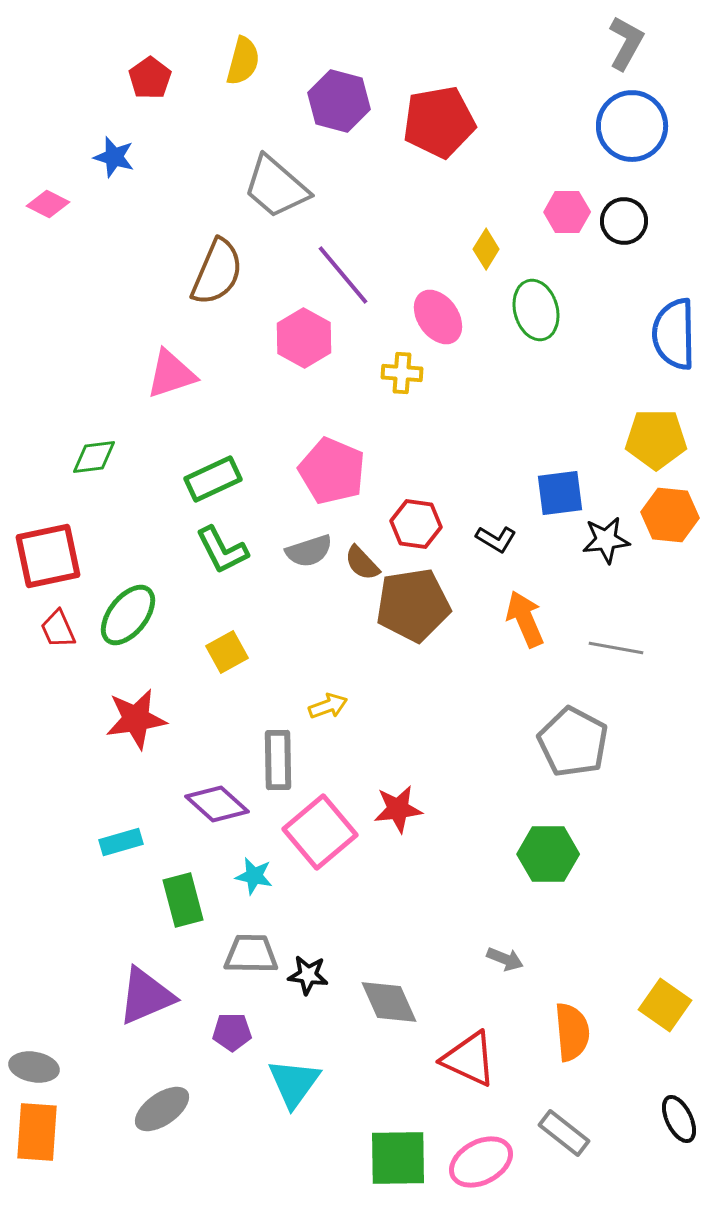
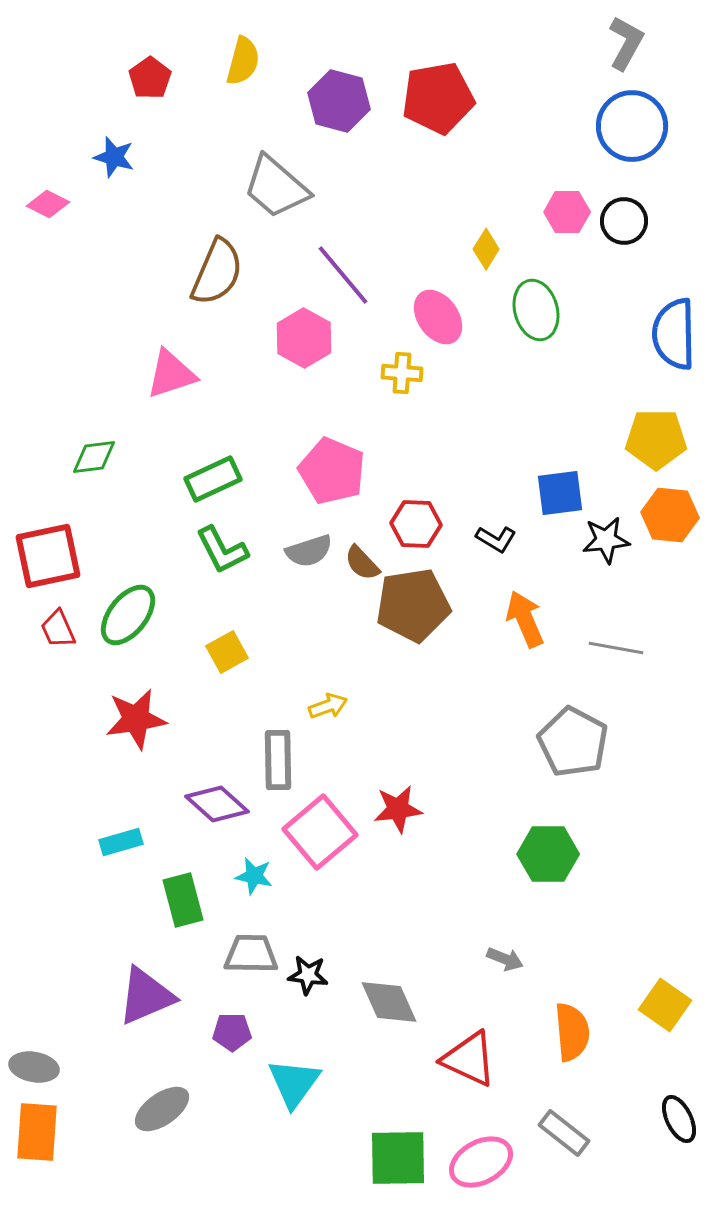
red pentagon at (439, 122): moved 1 px left, 24 px up
red hexagon at (416, 524): rotated 6 degrees counterclockwise
